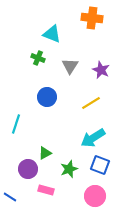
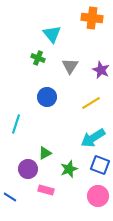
cyan triangle: rotated 30 degrees clockwise
pink circle: moved 3 px right
